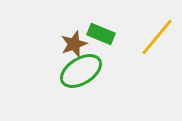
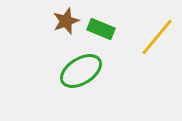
green rectangle: moved 5 px up
brown star: moved 8 px left, 23 px up
